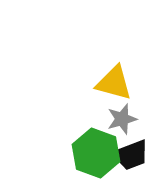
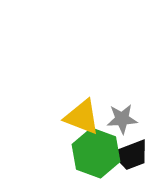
yellow triangle: moved 32 px left, 34 px down; rotated 6 degrees clockwise
gray star: rotated 12 degrees clockwise
